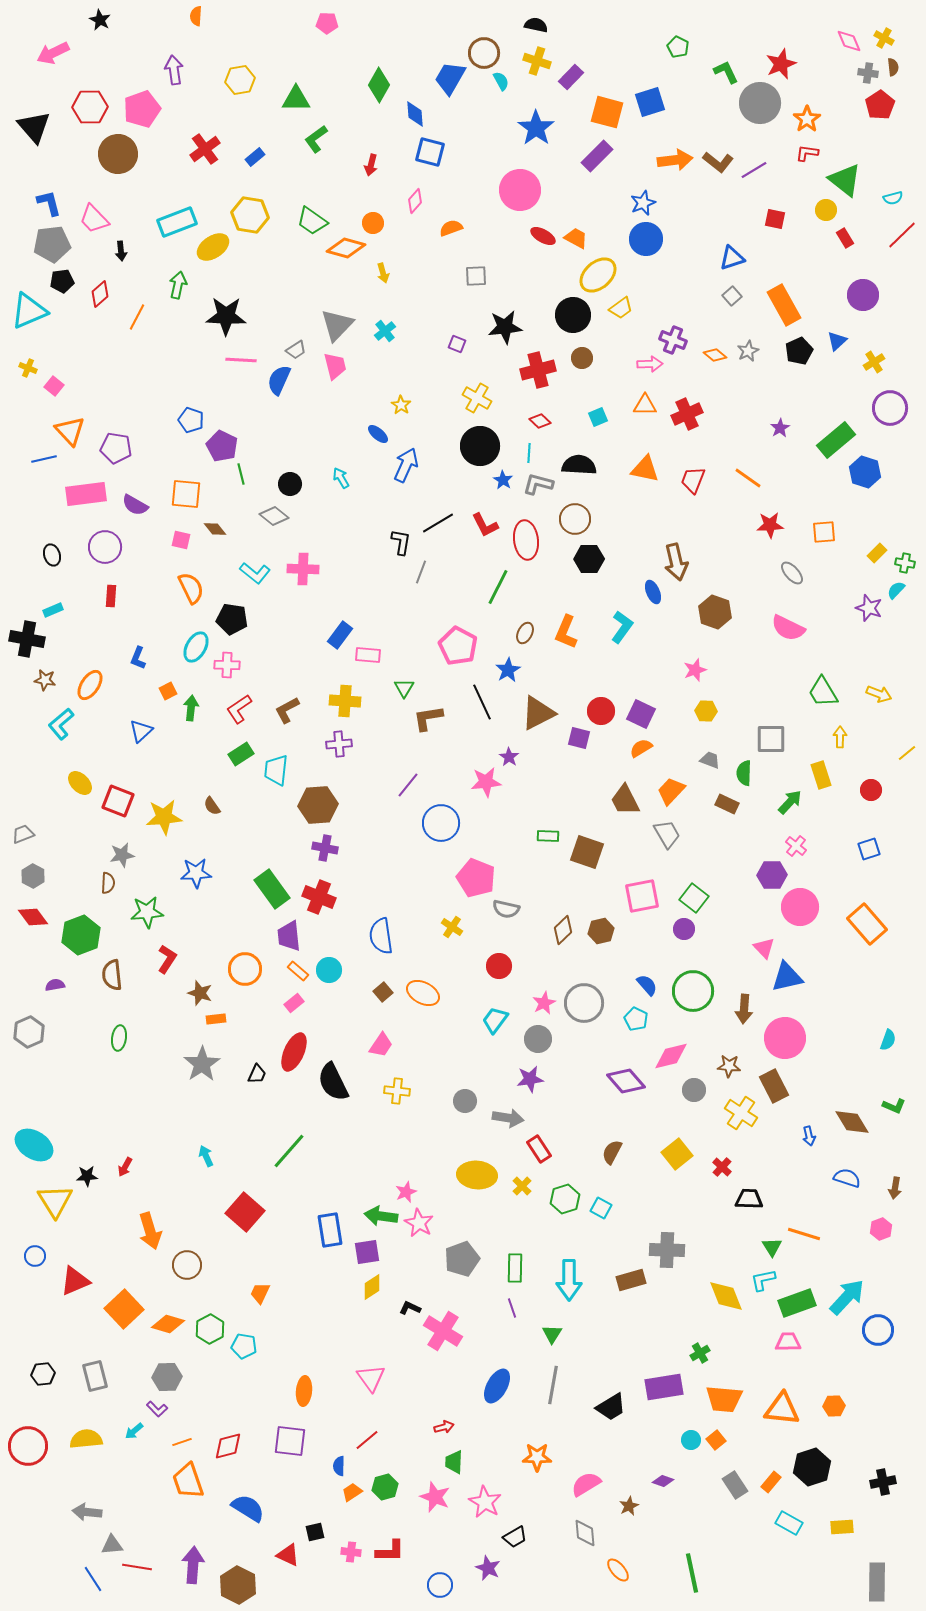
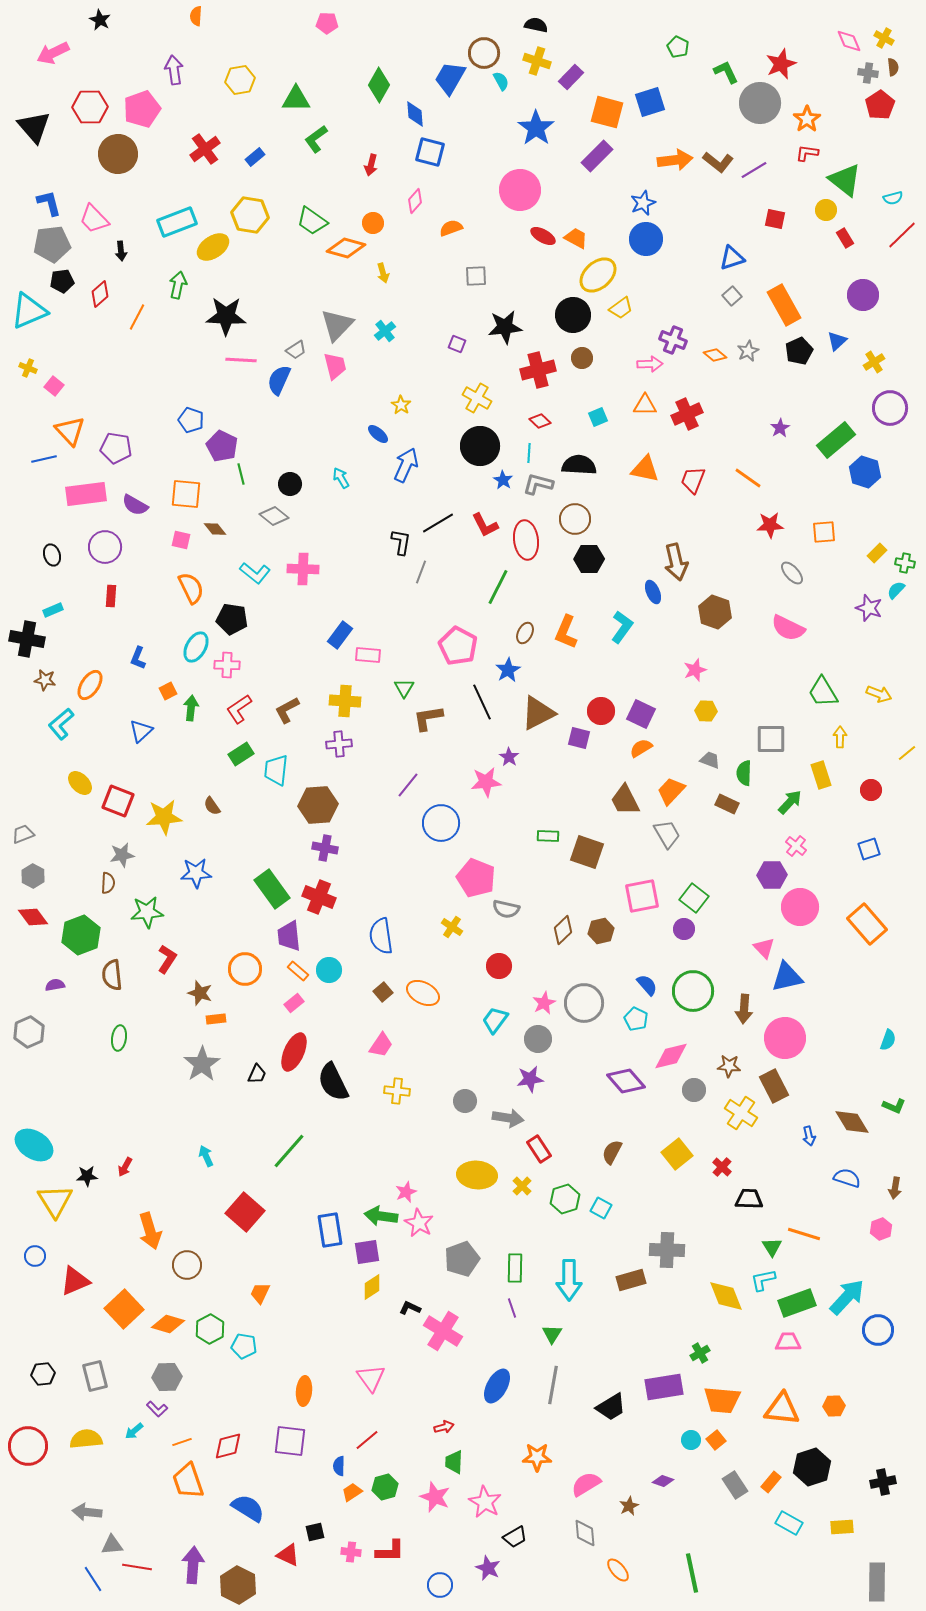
orange trapezoid at (724, 1399): moved 2 px left, 1 px down
